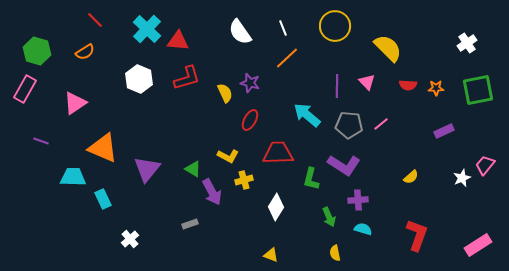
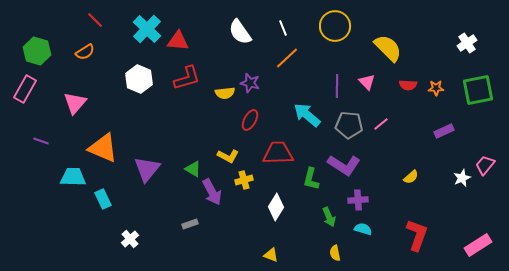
yellow semicircle at (225, 93): rotated 108 degrees clockwise
pink triangle at (75, 103): rotated 15 degrees counterclockwise
